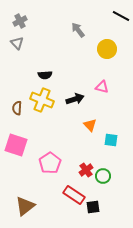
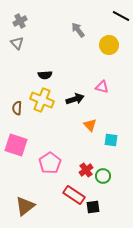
yellow circle: moved 2 px right, 4 px up
